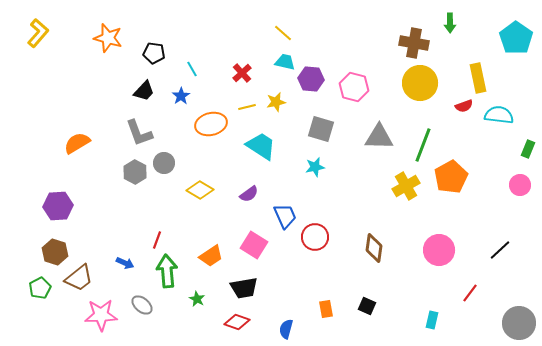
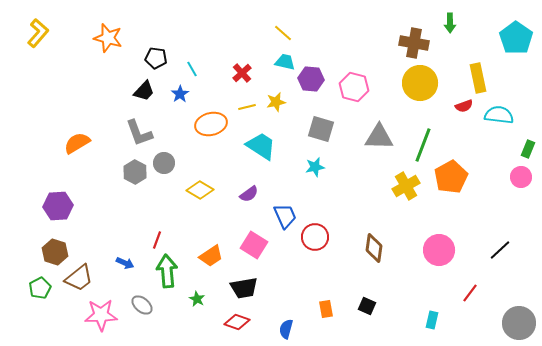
black pentagon at (154, 53): moved 2 px right, 5 px down
blue star at (181, 96): moved 1 px left, 2 px up
pink circle at (520, 185): moved 1 px right, 8 px up
